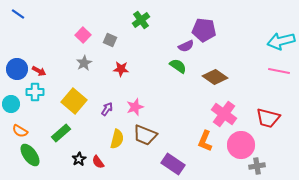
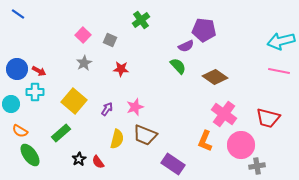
green semicircle: rotated 12 degrees clockwise
